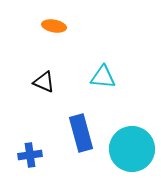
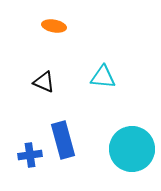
blue rectangle: moved 18 px left, 7 px down
